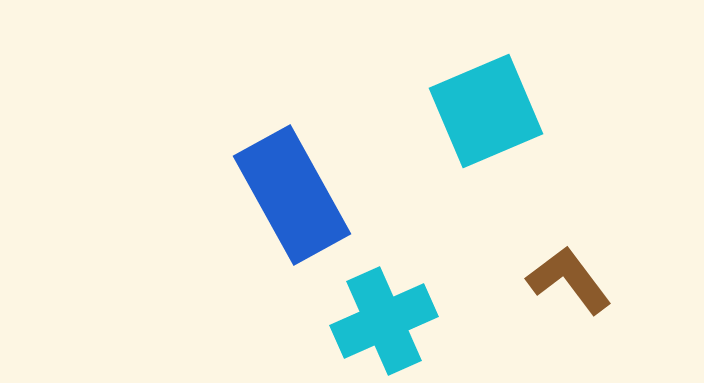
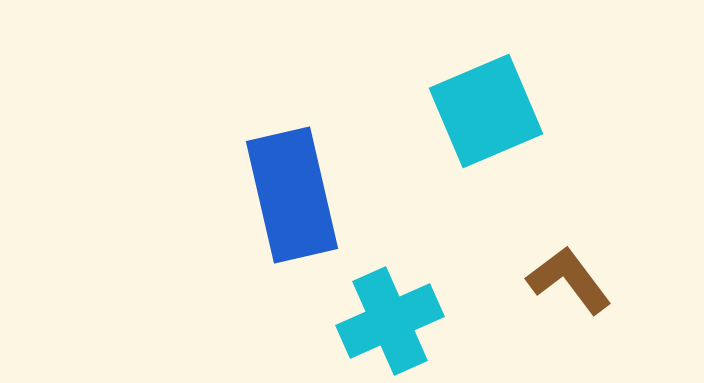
blue rectangle: rotated 16 degrees clockwise
cyan cross: moved 6 px right
